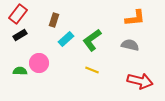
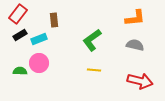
brown rectangle: rotated 24 degrees counterclockwise
cyan rectangle: moved 27 px left; rotated 21 degrees clockwise
gray semicircle: moved 5 px right
yellow line: moved 2 px right; rotated 16 degrees counterclockwise
